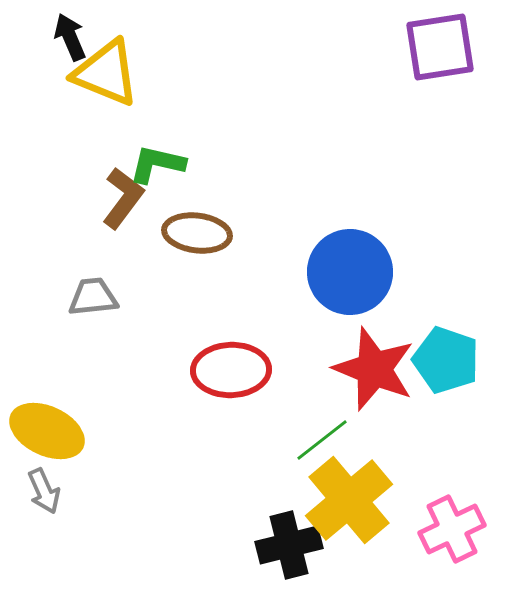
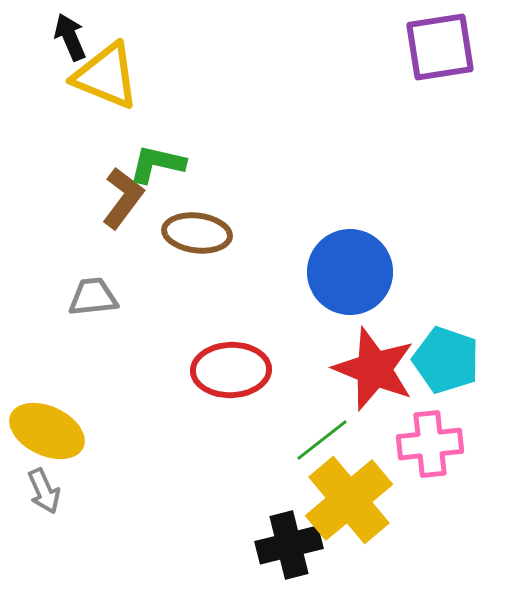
yellow triangle: moved 3 px down
pink cross: moved 22 px left, 85 px up; rotated 20 degrees clockwise
